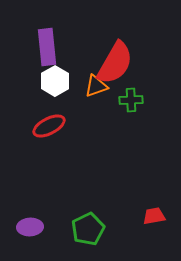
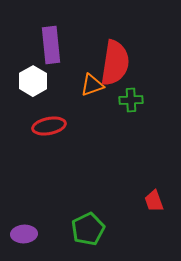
purple rectangle: moved 4 px right, 2 px up
red semicircle: rotated 21 degrees counterclockwise
white hexagon: moved 22 px left
orange triangle: moved 4 px left, 1 px up
red ellipse: rotated 16 degrees clockwise
red trapezoid: moved 15 px up; rotated 100 degrees counterclockwise
purple ellipse: moved 6 px left, 7 px down
